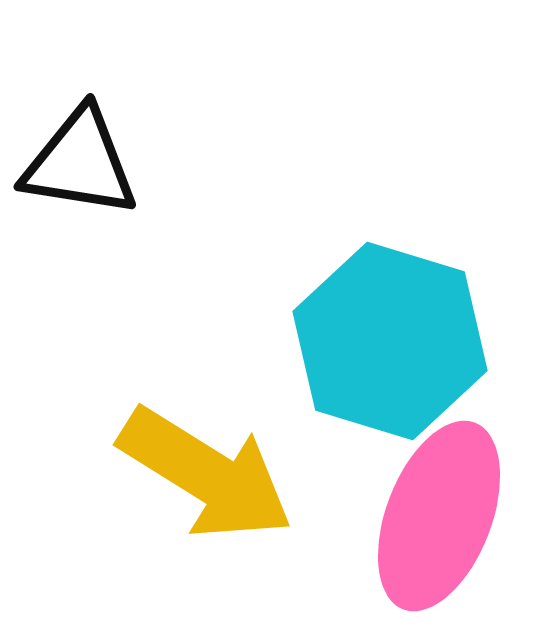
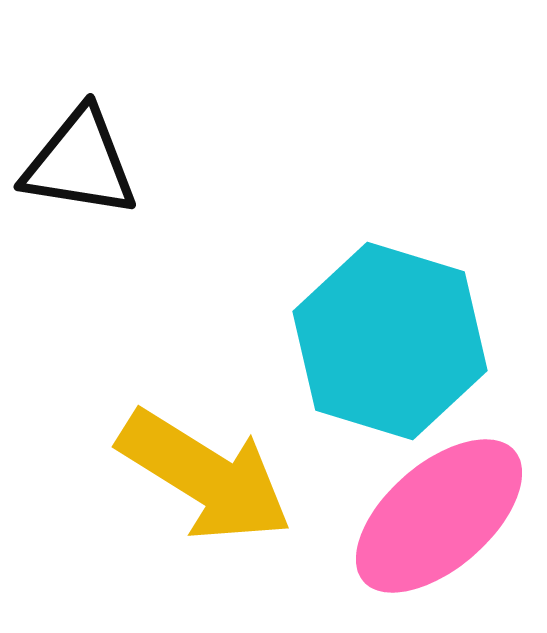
yellow arrow: moved 1 px left, 2 px down
pink ellipse: rotated 28 degrees clockwise
